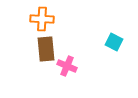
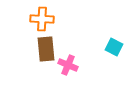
cyan square: moved 5 px down
pink cross: moved 1 px right, 1 px up
